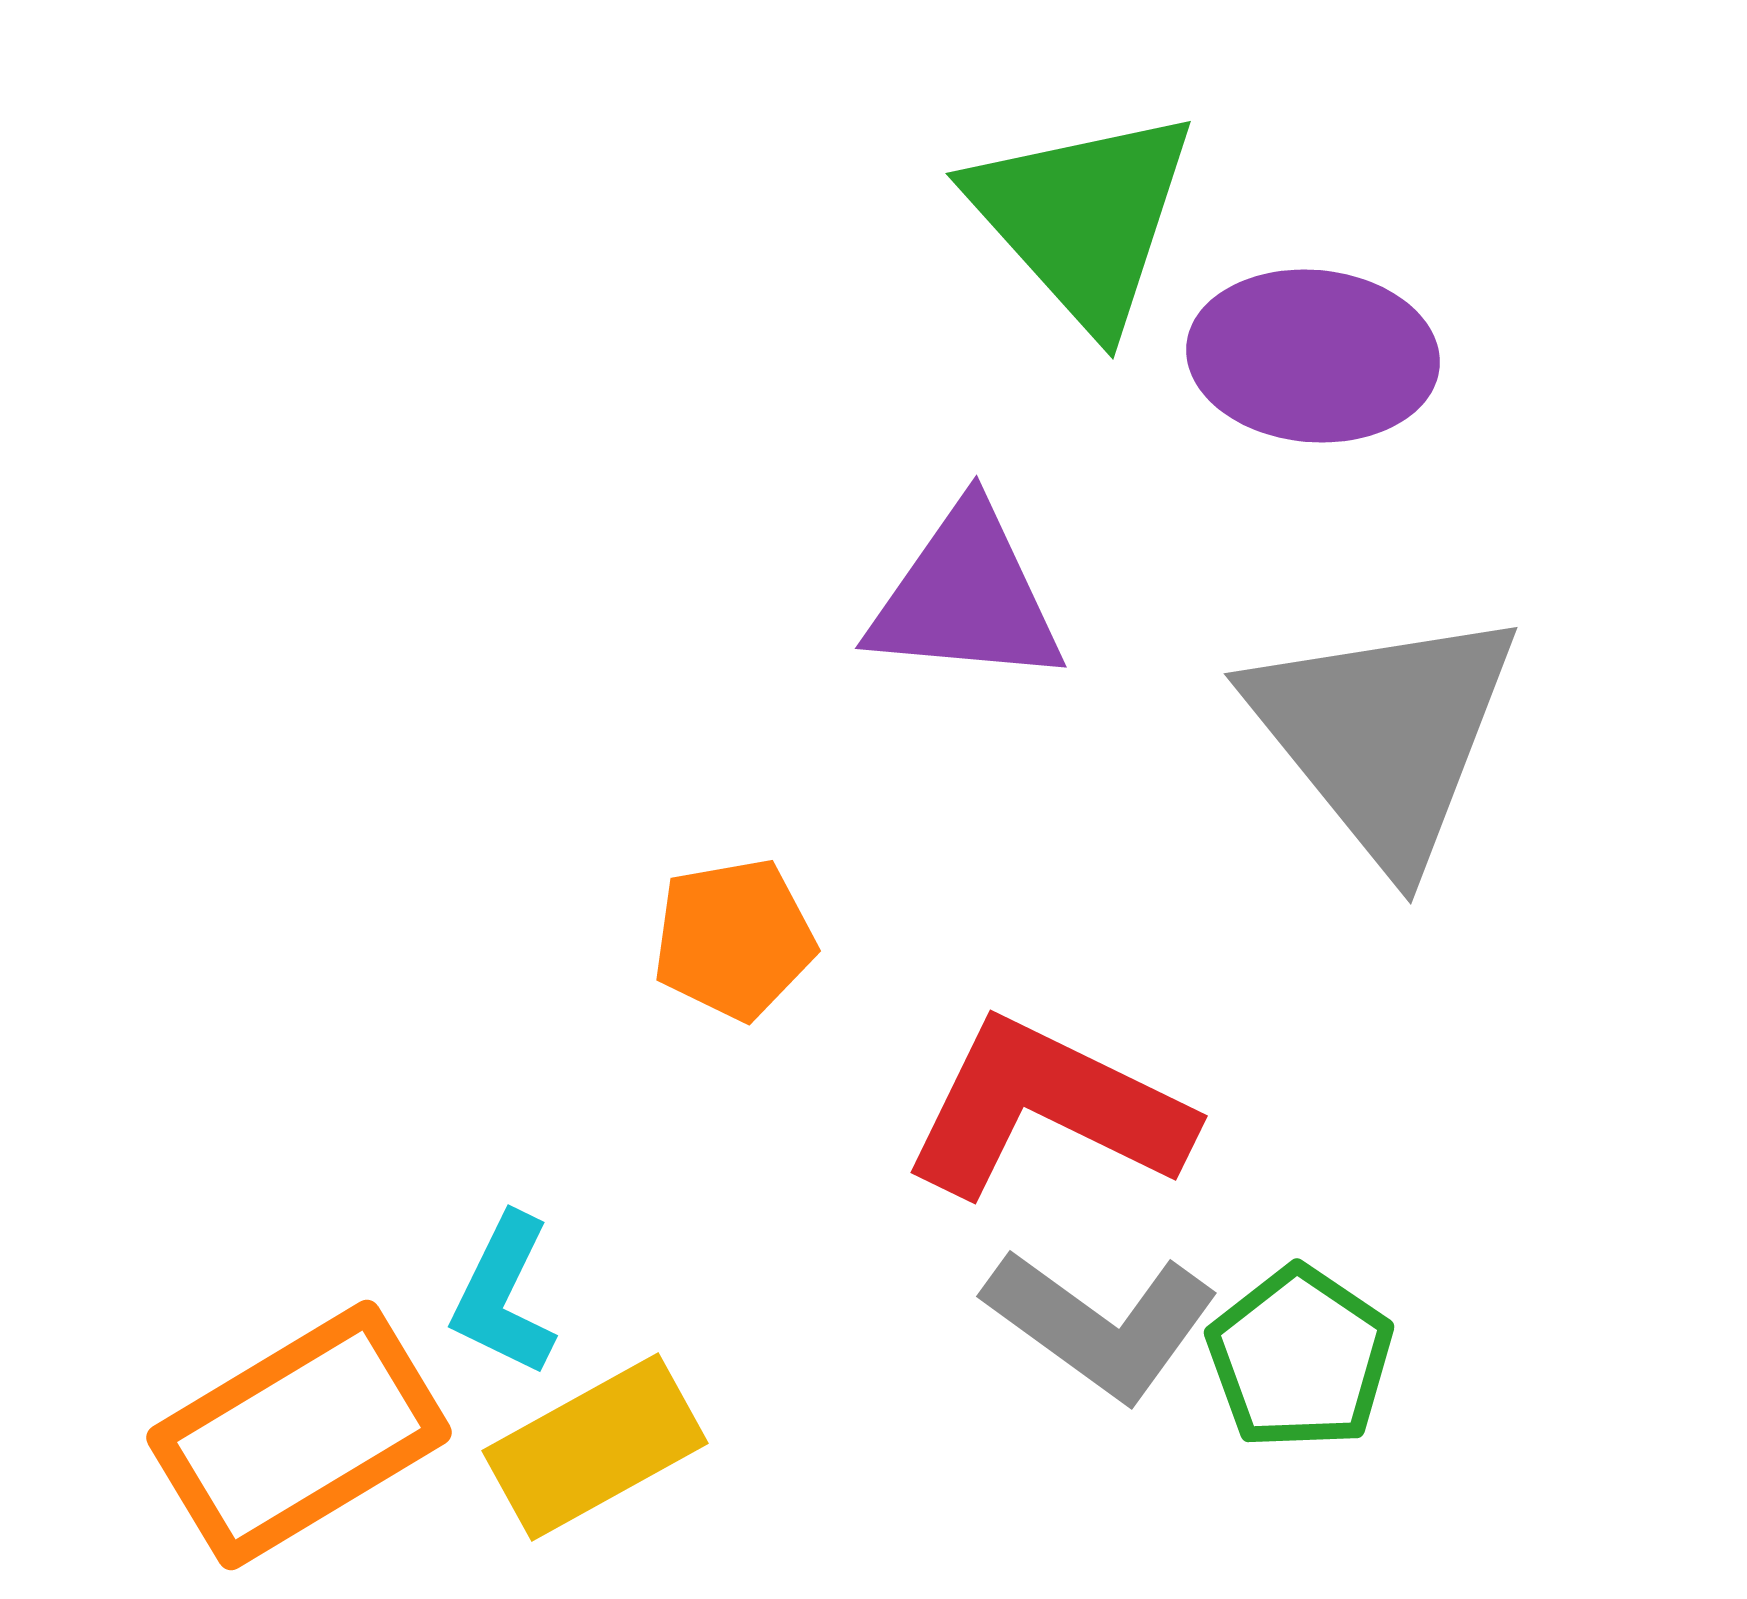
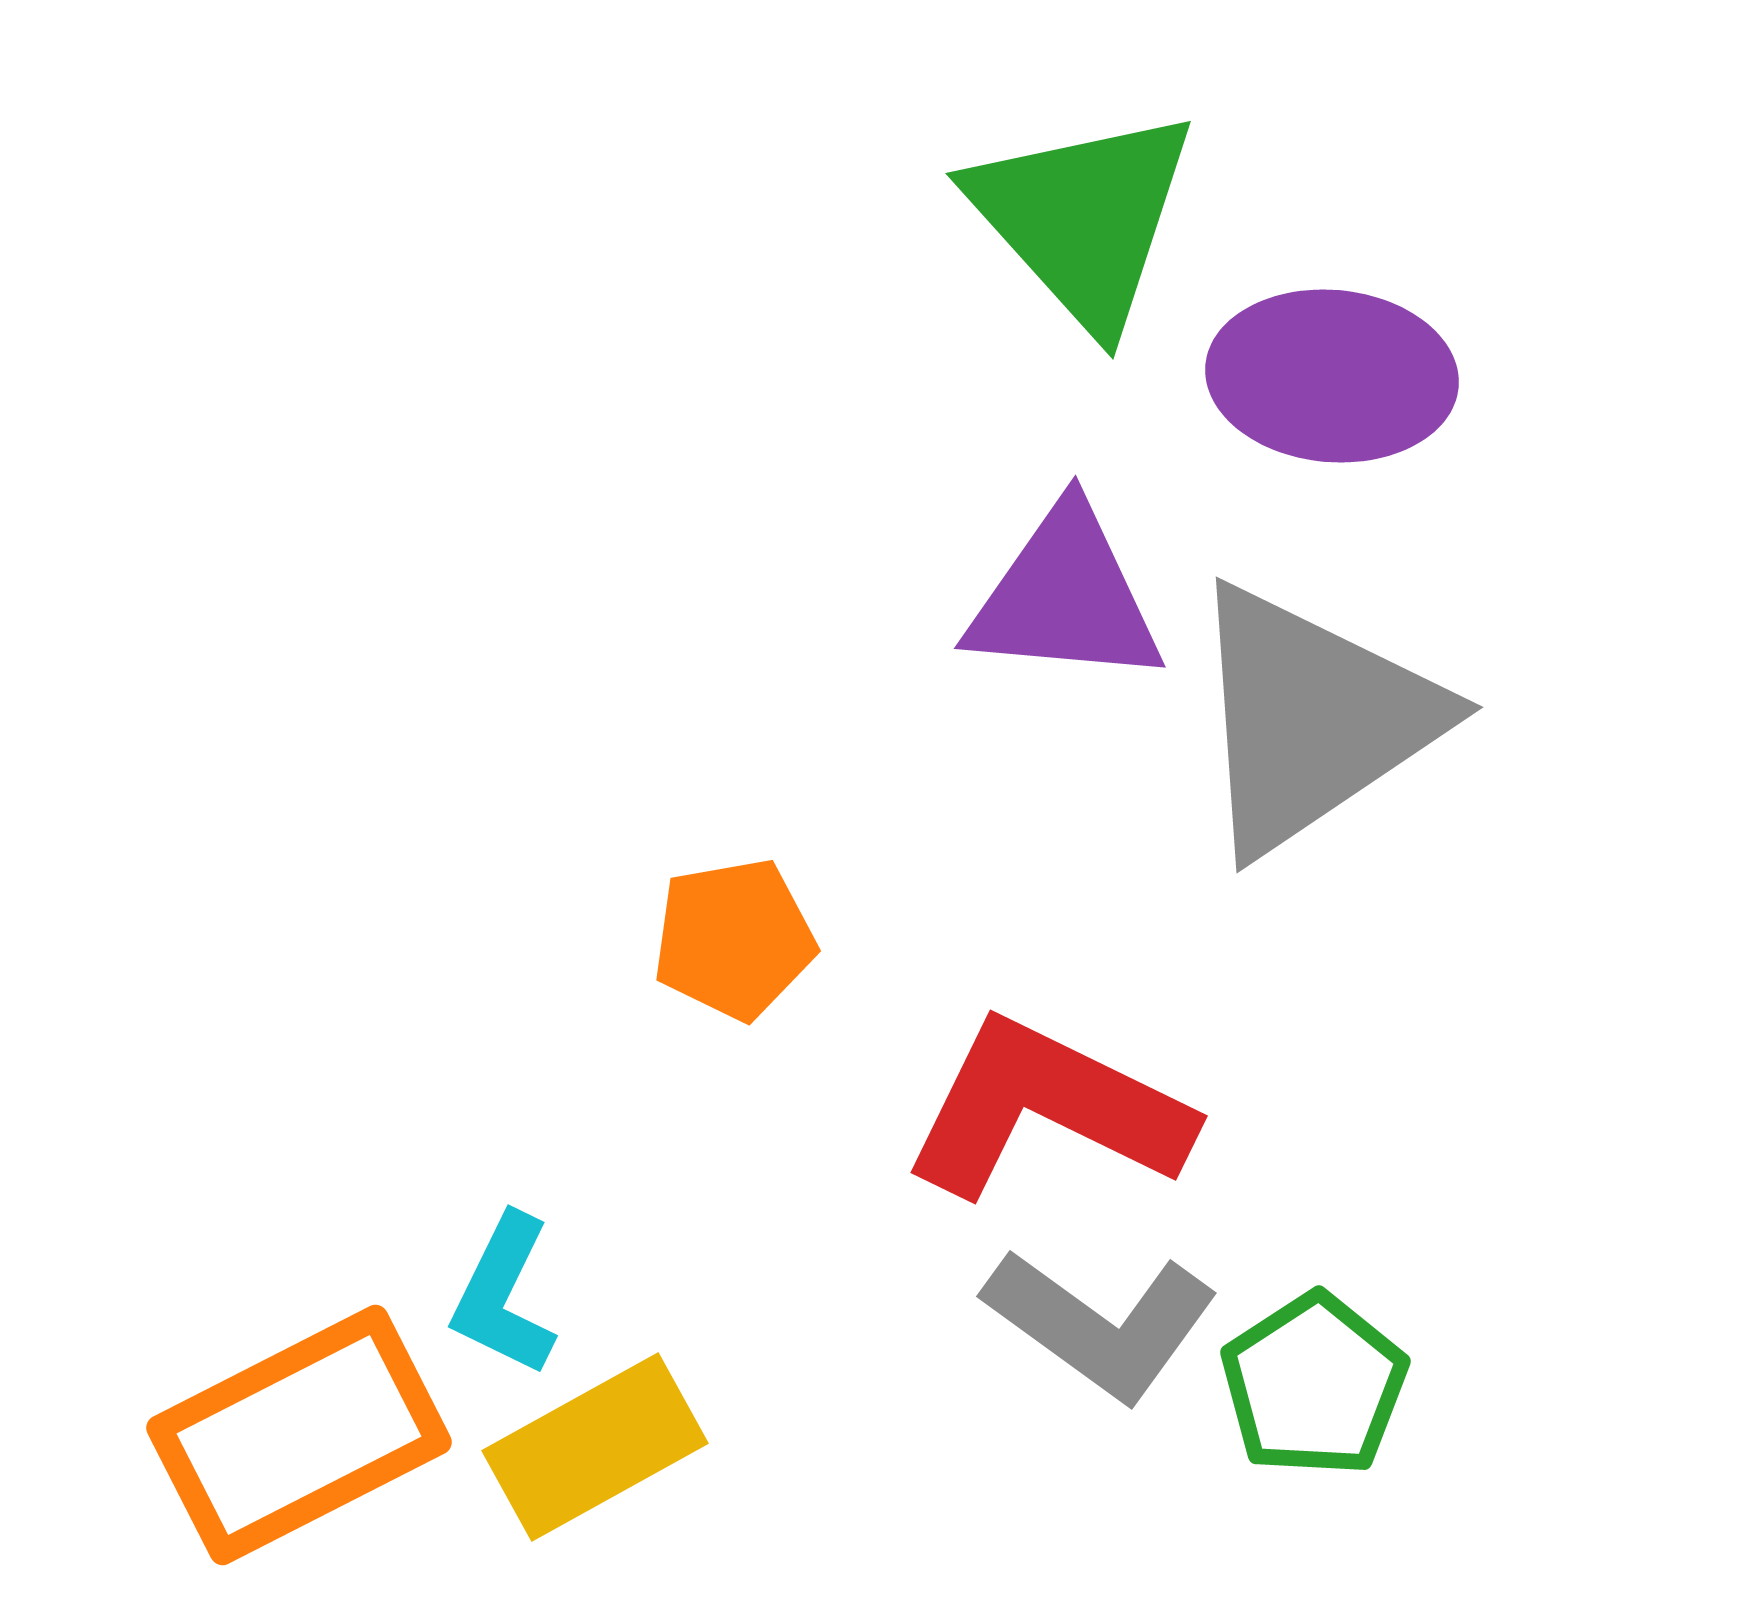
purple ellipse: moved 19 px right, 20 px down
purple triangle: moved 99 px right
gray triangle: moved 72 px left, 16 px up; rotated 35 degrees clockwise
green pentagon: moved 14 px right, 27 px down; rotated 5 degrees clockwise
orange rectangle: rotated 4 degrees clockwise
